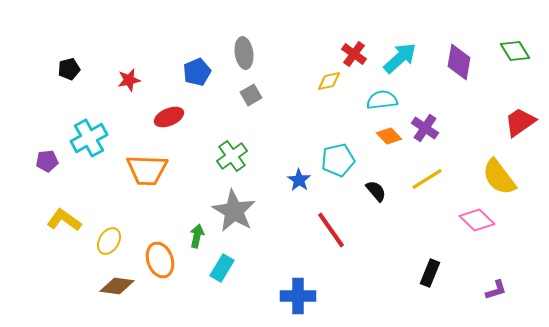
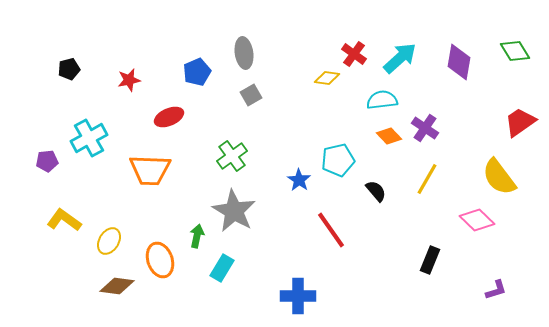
yellow diamond: moved 2 px left, 3 px up; rotated 20 degrees clockwise
orange trapezoid: moved 3 px right
yellow line: rotated 28 degrees counterclockwise
black rectangle: moved 13 px up
